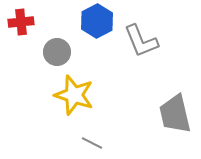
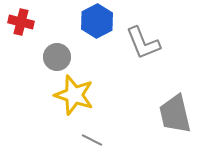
red cross: rotated 20 degrees clockwise
gray L-shape: moved 2 px right, 2 px down
gray circle: moved 5 px down
gray line: moved 3 px up
